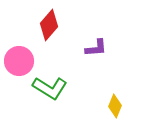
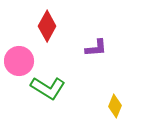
red diamond: moved 2 px left, 1 px down; rotated 12 degrees counterclockwise
green L-shape: moved 2 px left
